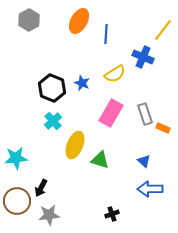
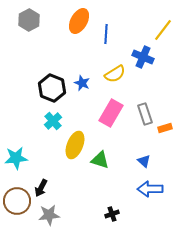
orange rectangle: moved 2 px right; rotated 40 degrees counterclockwise
